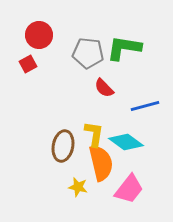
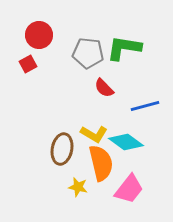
yellow L-shape: rotated 112 degrees clockwise
brown ellipse: moved 1 px left, 3 px down
